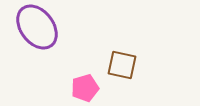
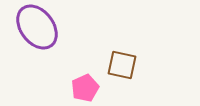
pink pentagon: rotated 8 degrees counterclockwise
